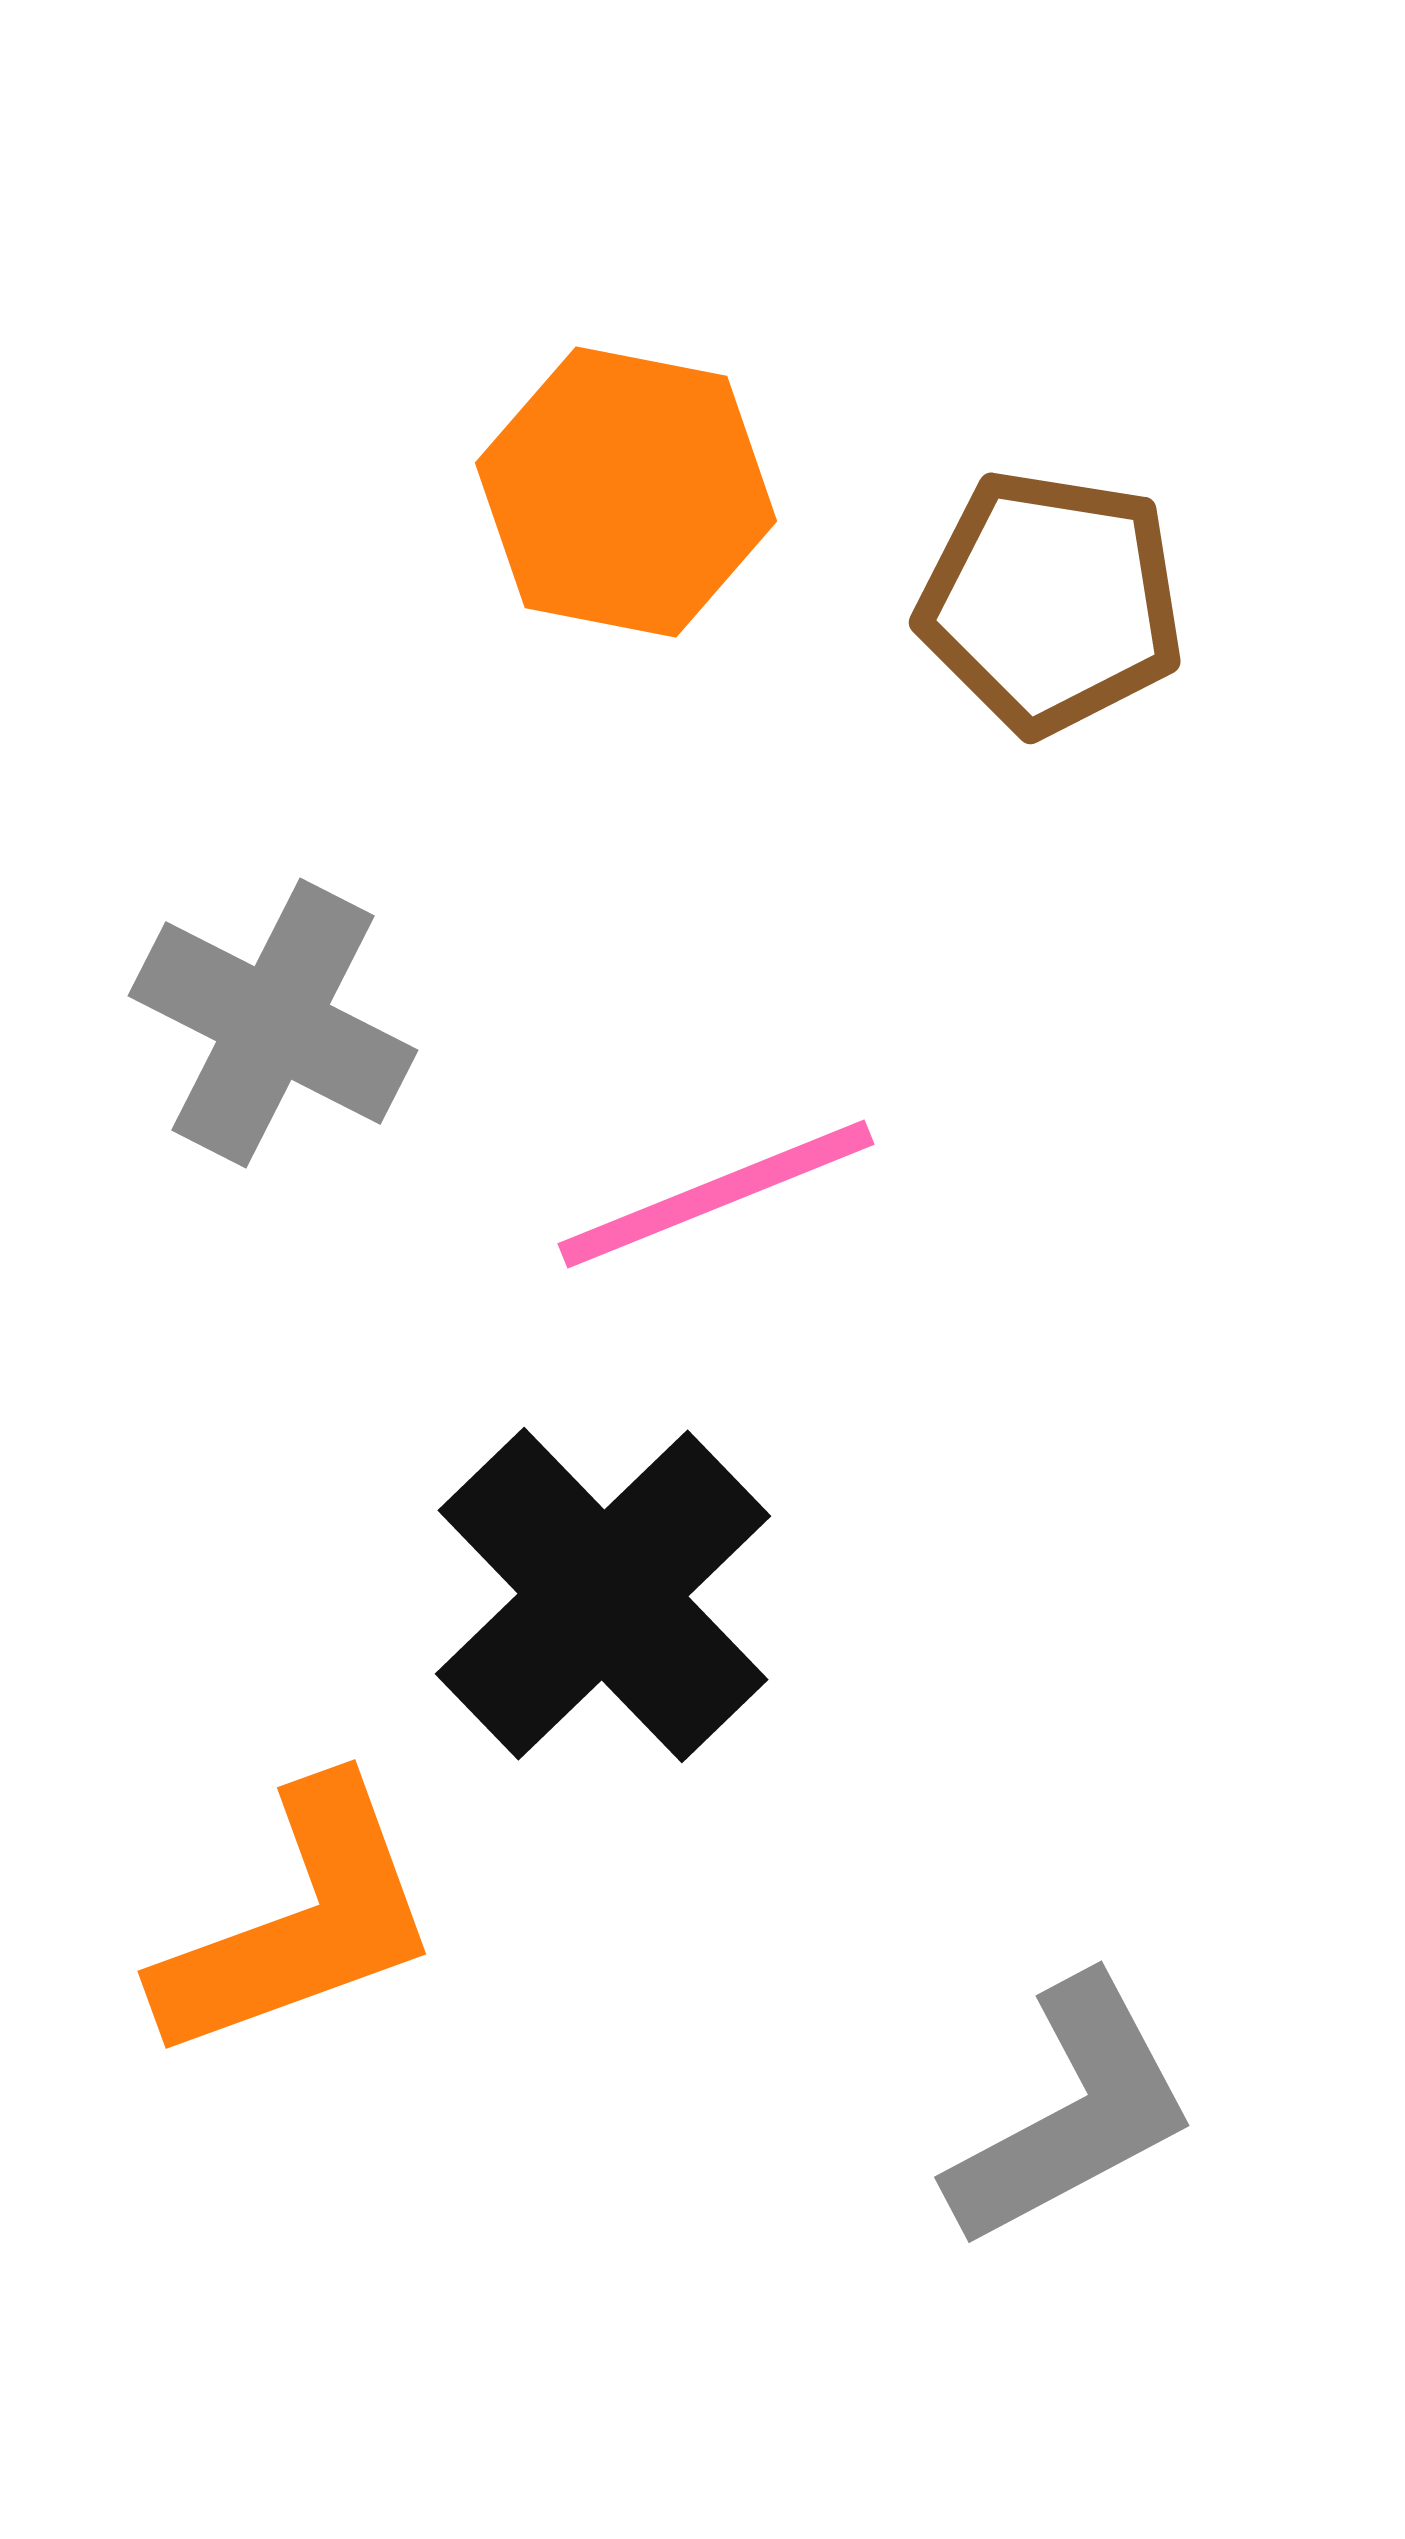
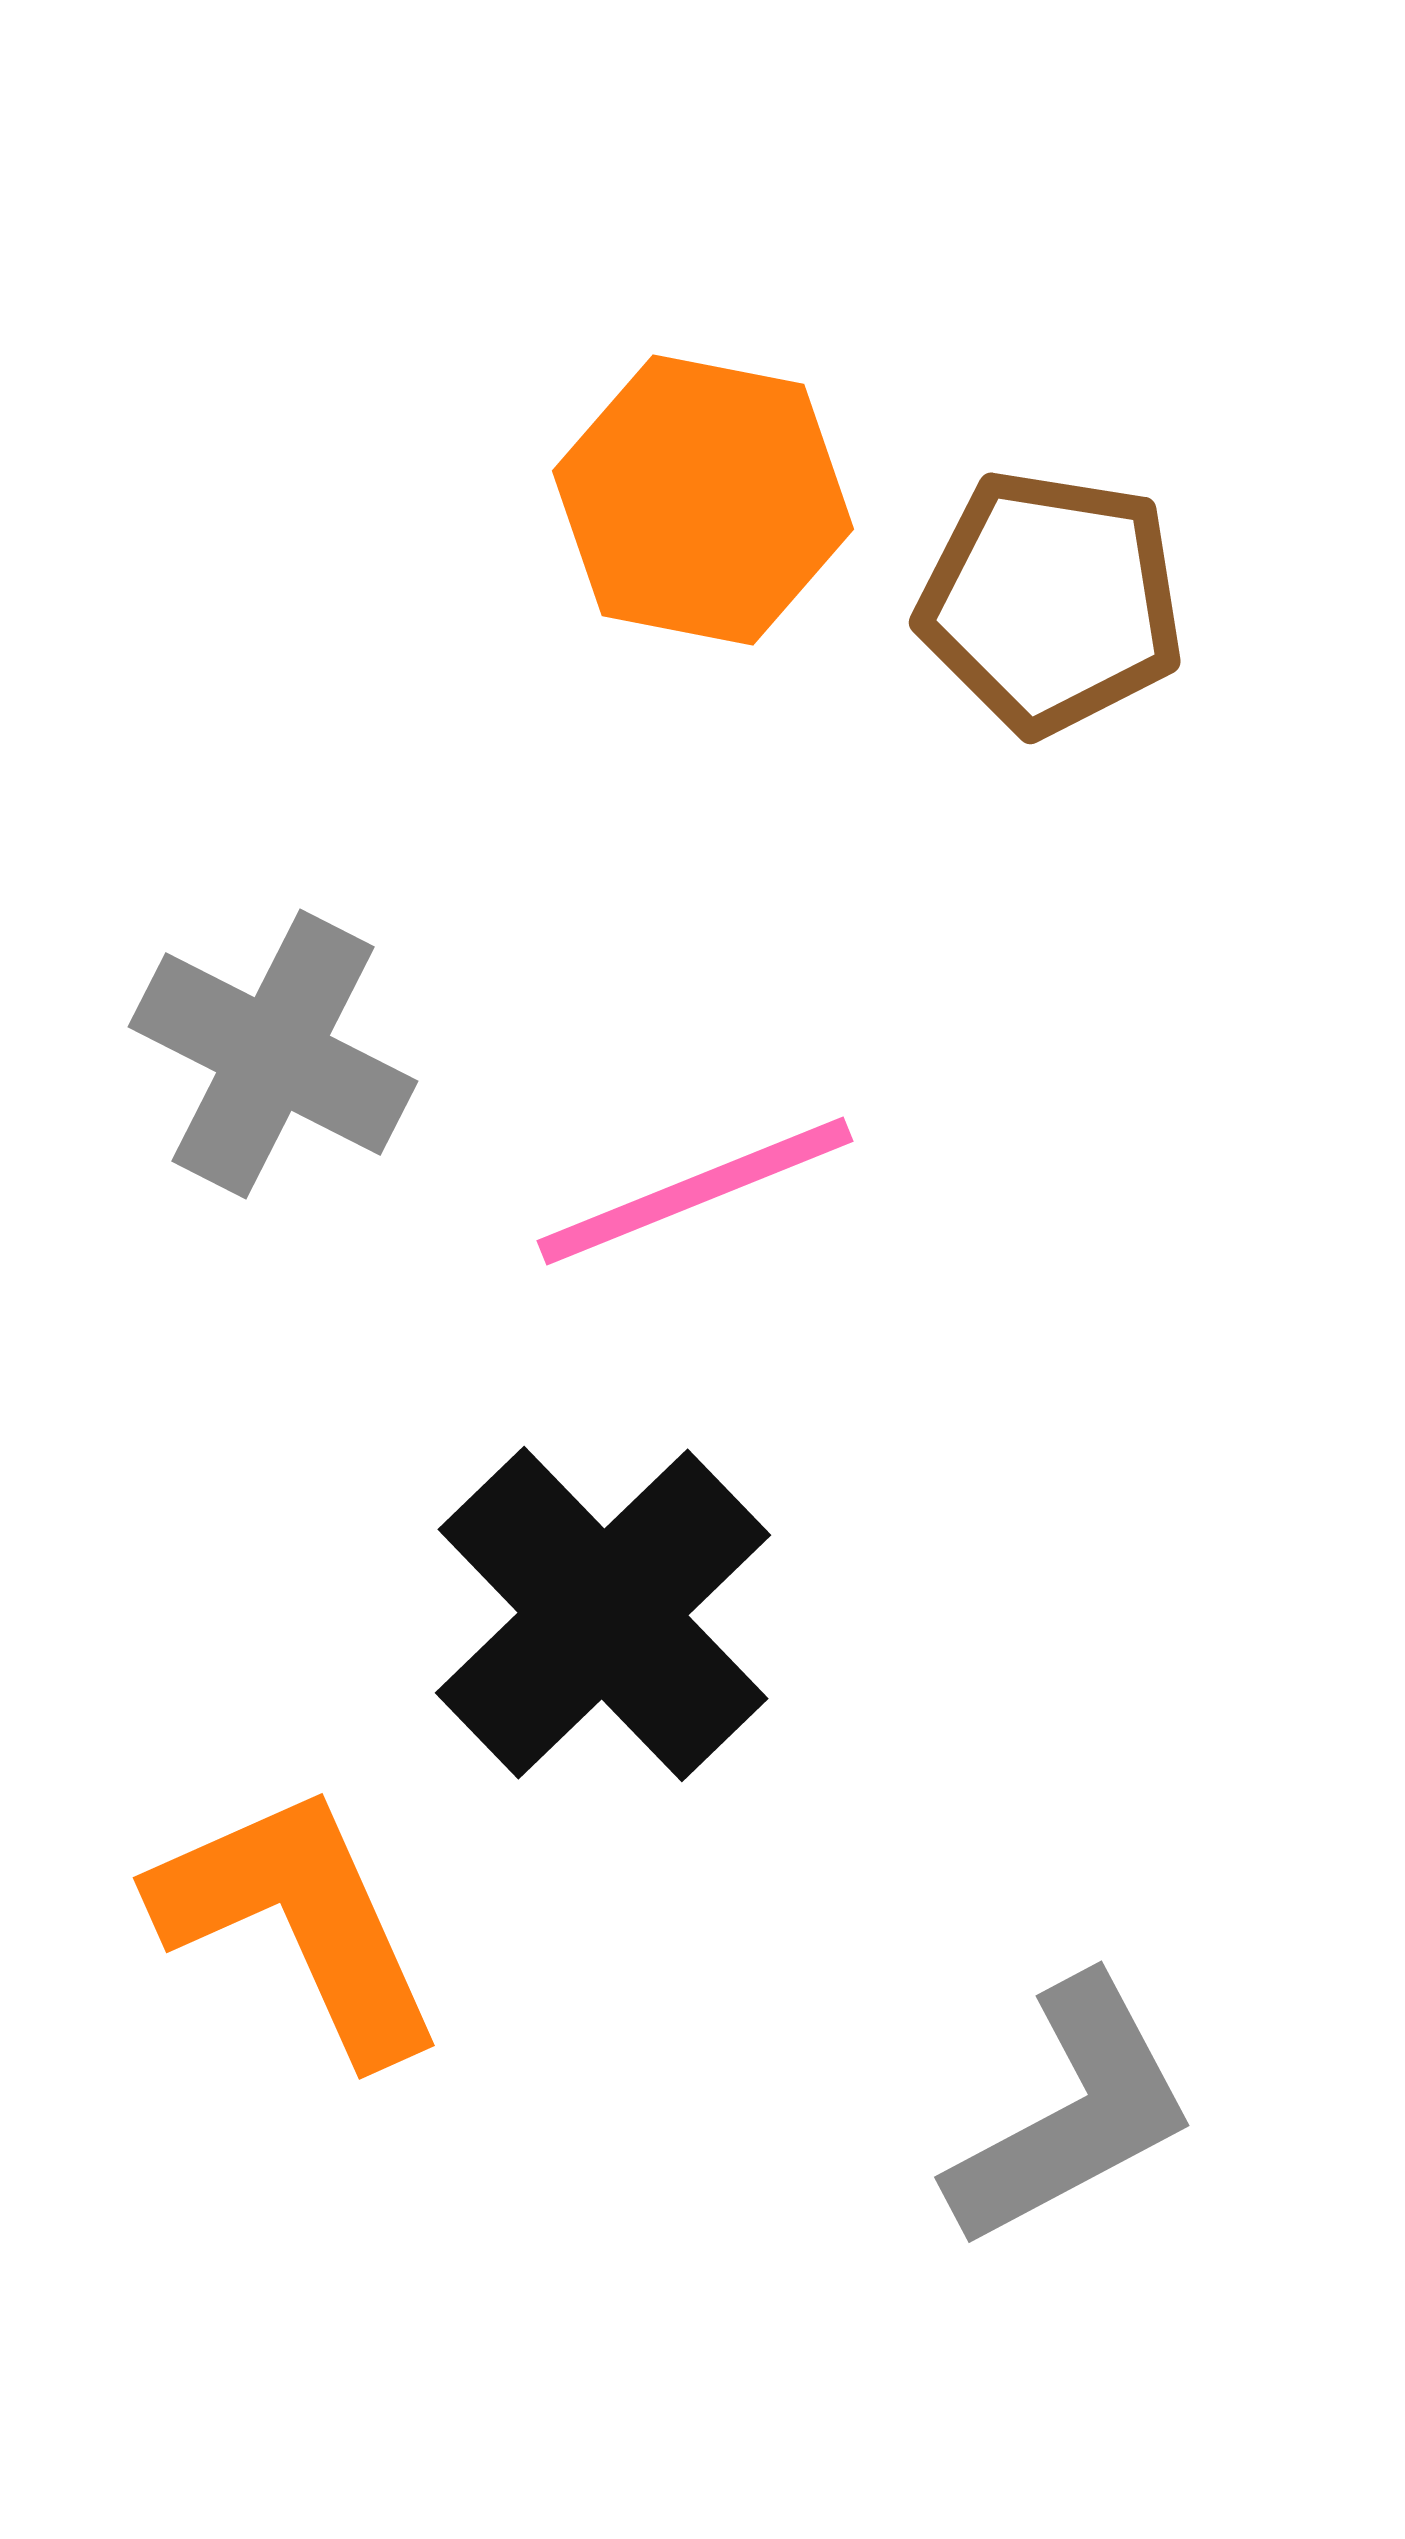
orange hexagon: moved 77 px right, 8 px down
gray cross: moved 31 px down
pink line: moved 21 px left, 3 px up
black cross: moved 19 px down
orange L-shape: rotated 94 degrees counterclockwise
